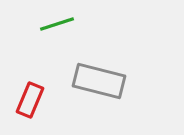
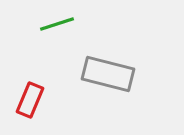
gray rectangle: moved 9 px right, 7 px up
